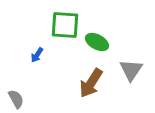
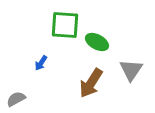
blue arrow: moved 4 px right, 8 px down
gray semicircle: rotated 90 degrees counterclockwise
